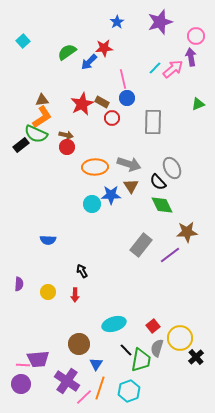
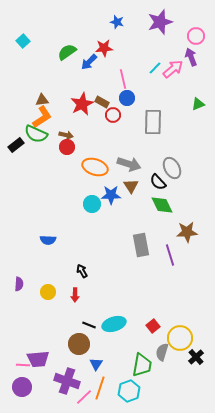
blue star at (117, 22): rotated 24 degrees counterclockwise
purple arrow at (191, 57): rotated 12 degrees counterclockwise
red circle at (112, 118): moved 1 px right, 3 px up
black rectangle at (21, 145): moved 5 px left
orange ellipse at (95, 167): rotated 20 degrees clockwise
gray rectangle at (141, 245): rotated 50 degrees counterclockwise
purple line at (170, 255): rotated 70 degrees counterclockwise
gray semicircle at (157, 348): moved 5 px right, 4 px down
black line at (126, 350): moved 37 px left, 25 px up; rotated 24 degrees counterclockwise
green trapezoid at (141, 360): moved 1 px right, 5 px down
purple cross at (67, 381): rotated 15 degrees counterclockwise
purple circle at (21, 384): moved 1 px right, 3 px down
